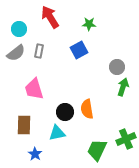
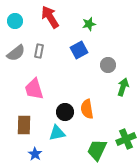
green star: rotated 16 degrees counterclockwise
cyan circle: moved 4 px left, 8 px up
gray circle: moved 9 px left, 2 px up
